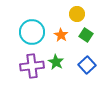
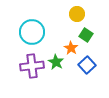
orange star: moved 10 px right, 13 px down
